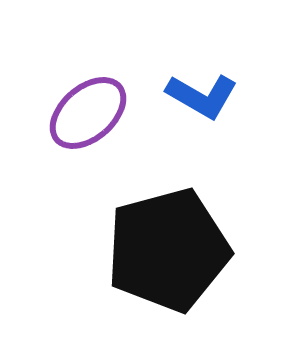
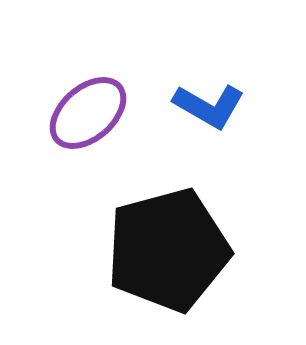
blue L-shape: moved 7 px right, 10 px down
